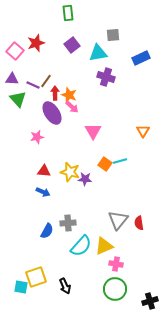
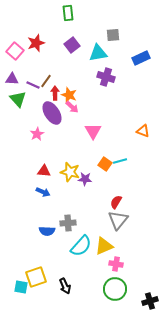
orange triangle: rotated 40 degrees counterclockwise
pink star: moved 3 px up; rotated 16 degrees counterclockwise
red semicircle: moved 23 px left, 21 px up; rotated 40 degrees clockwise
blue semicircle: rotated 63 degrees clockwise
